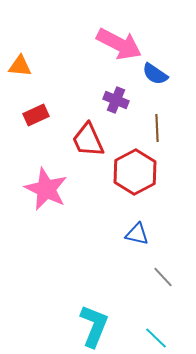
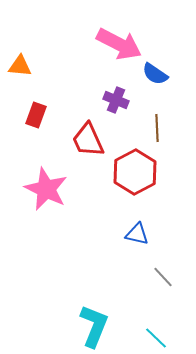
red rectangle: rotated 45 degrees counterclockwise
